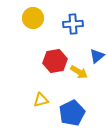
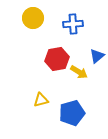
red hexagon: moved 2 px right, 2 px up
blue pentagon: rotated 10 degrees clockwise
